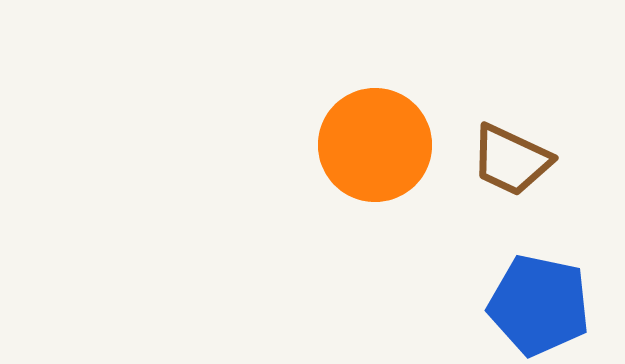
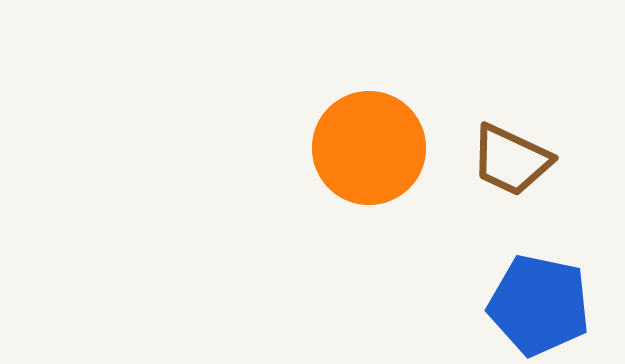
orange circle: moved 6 px left, 3 px down
